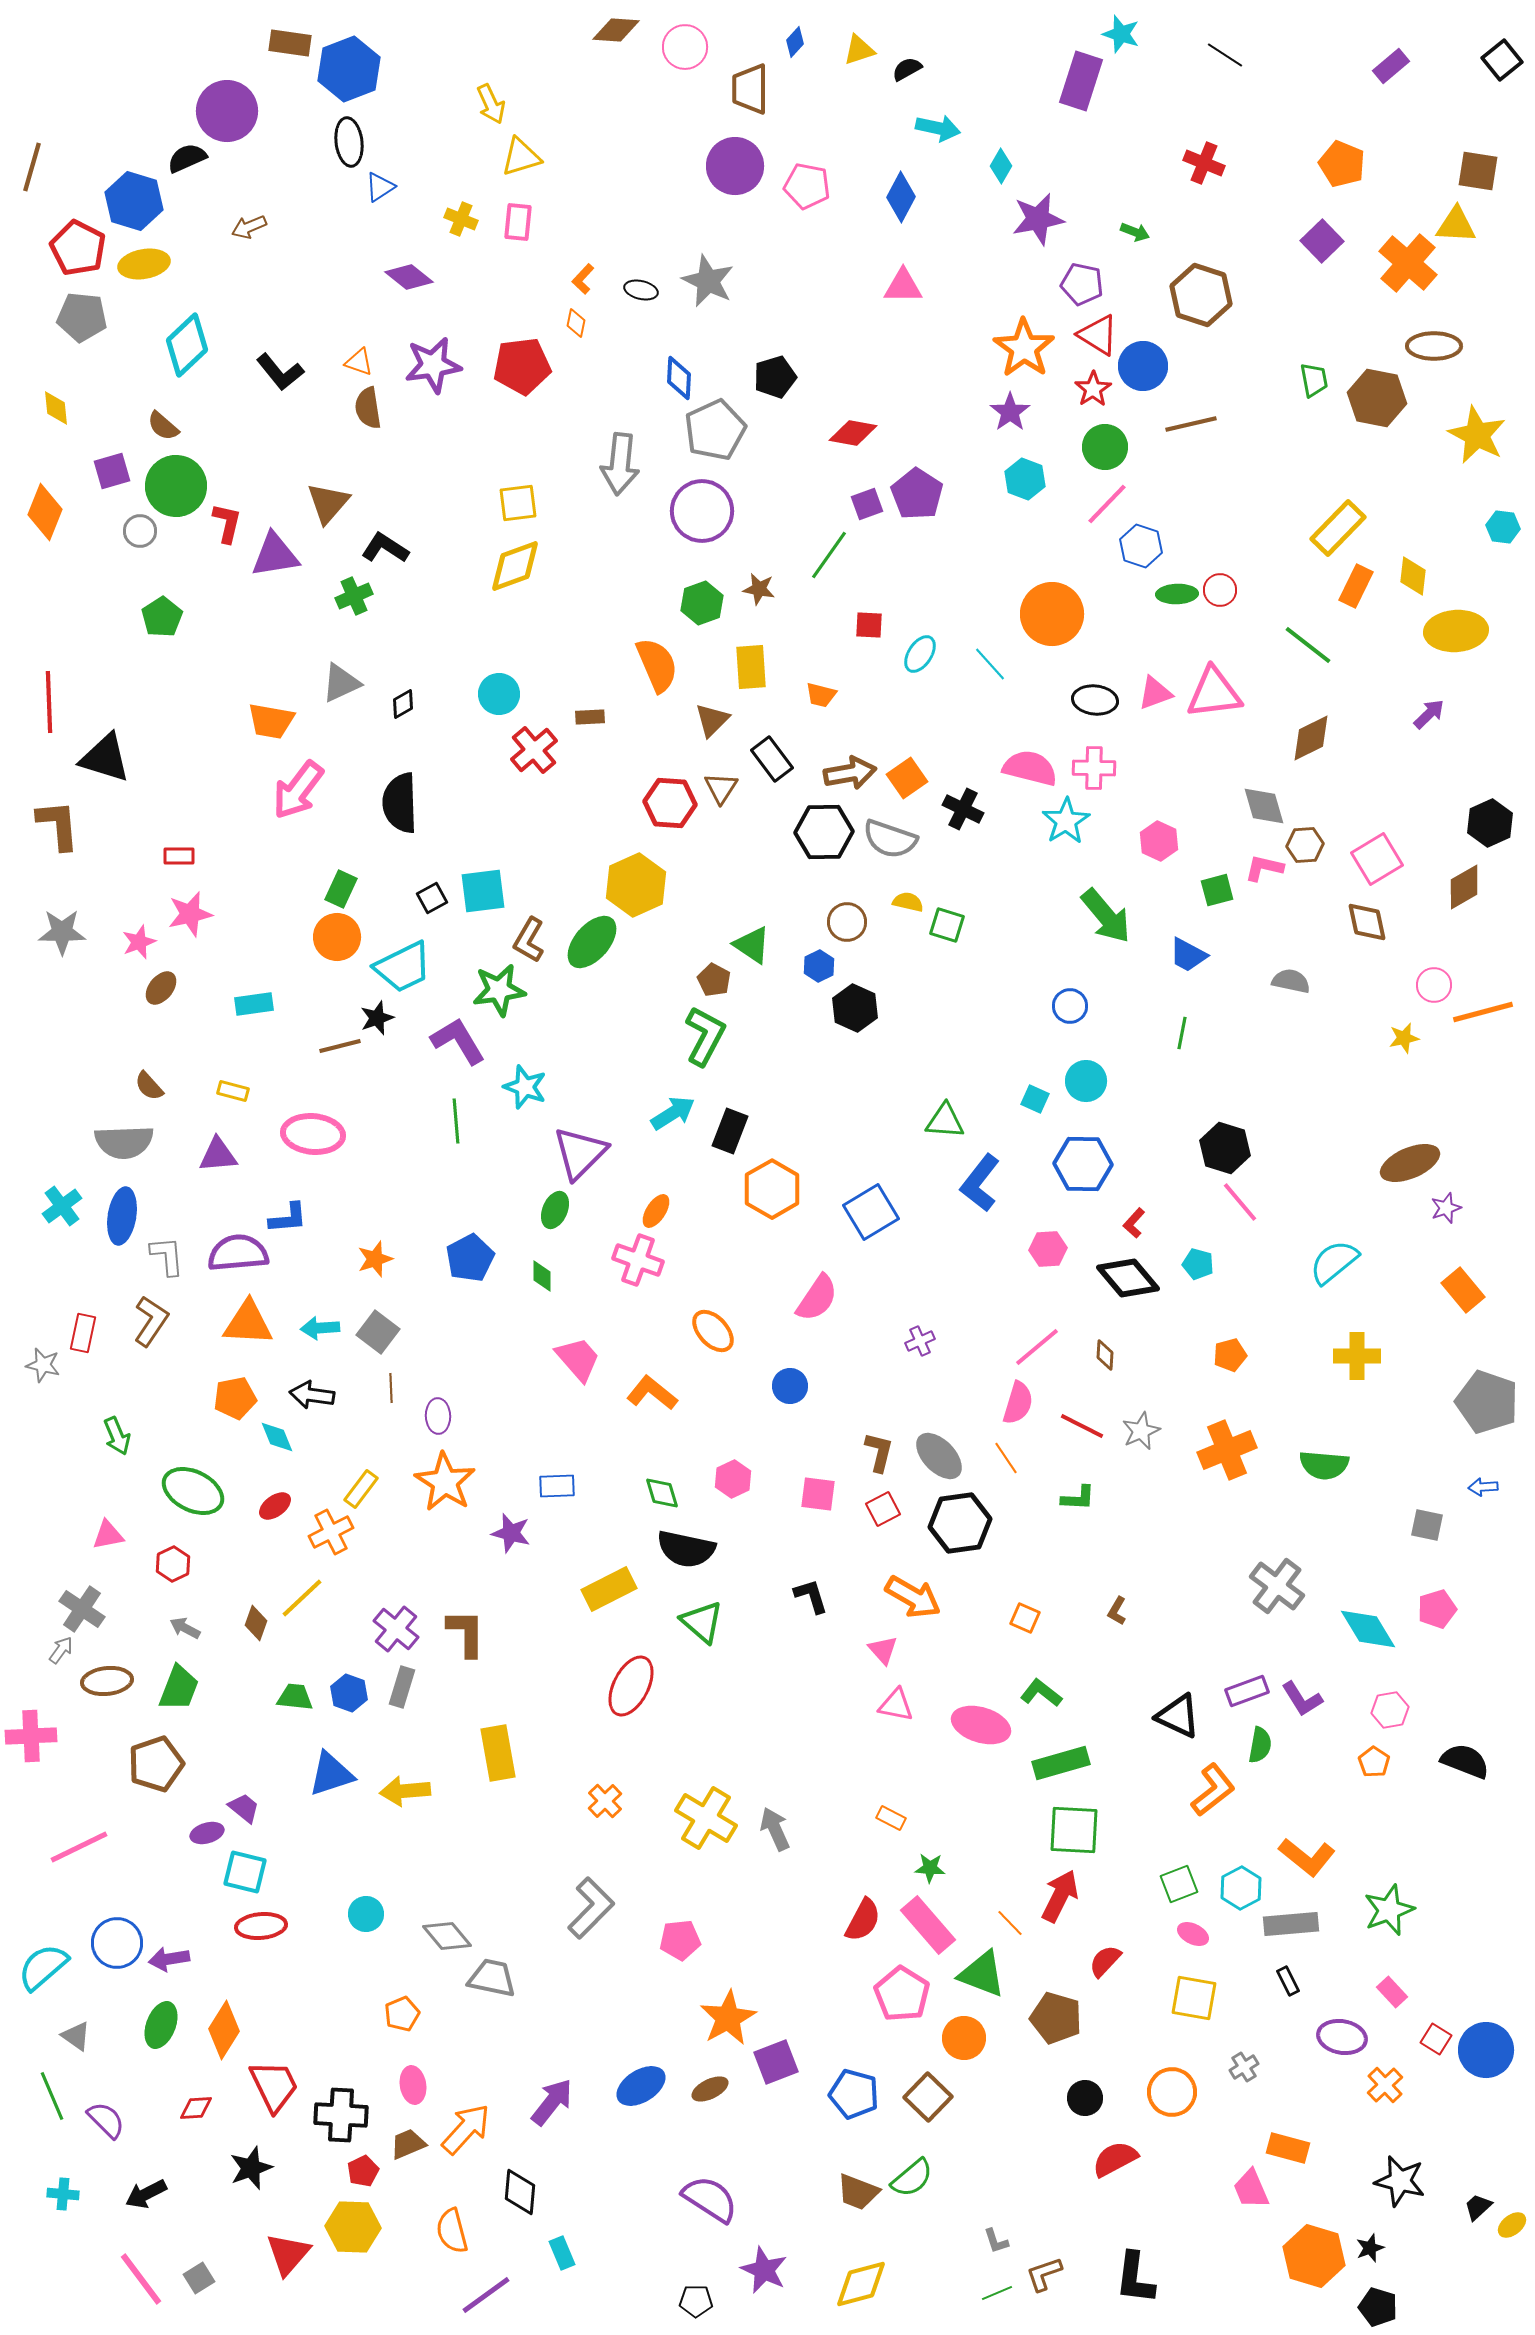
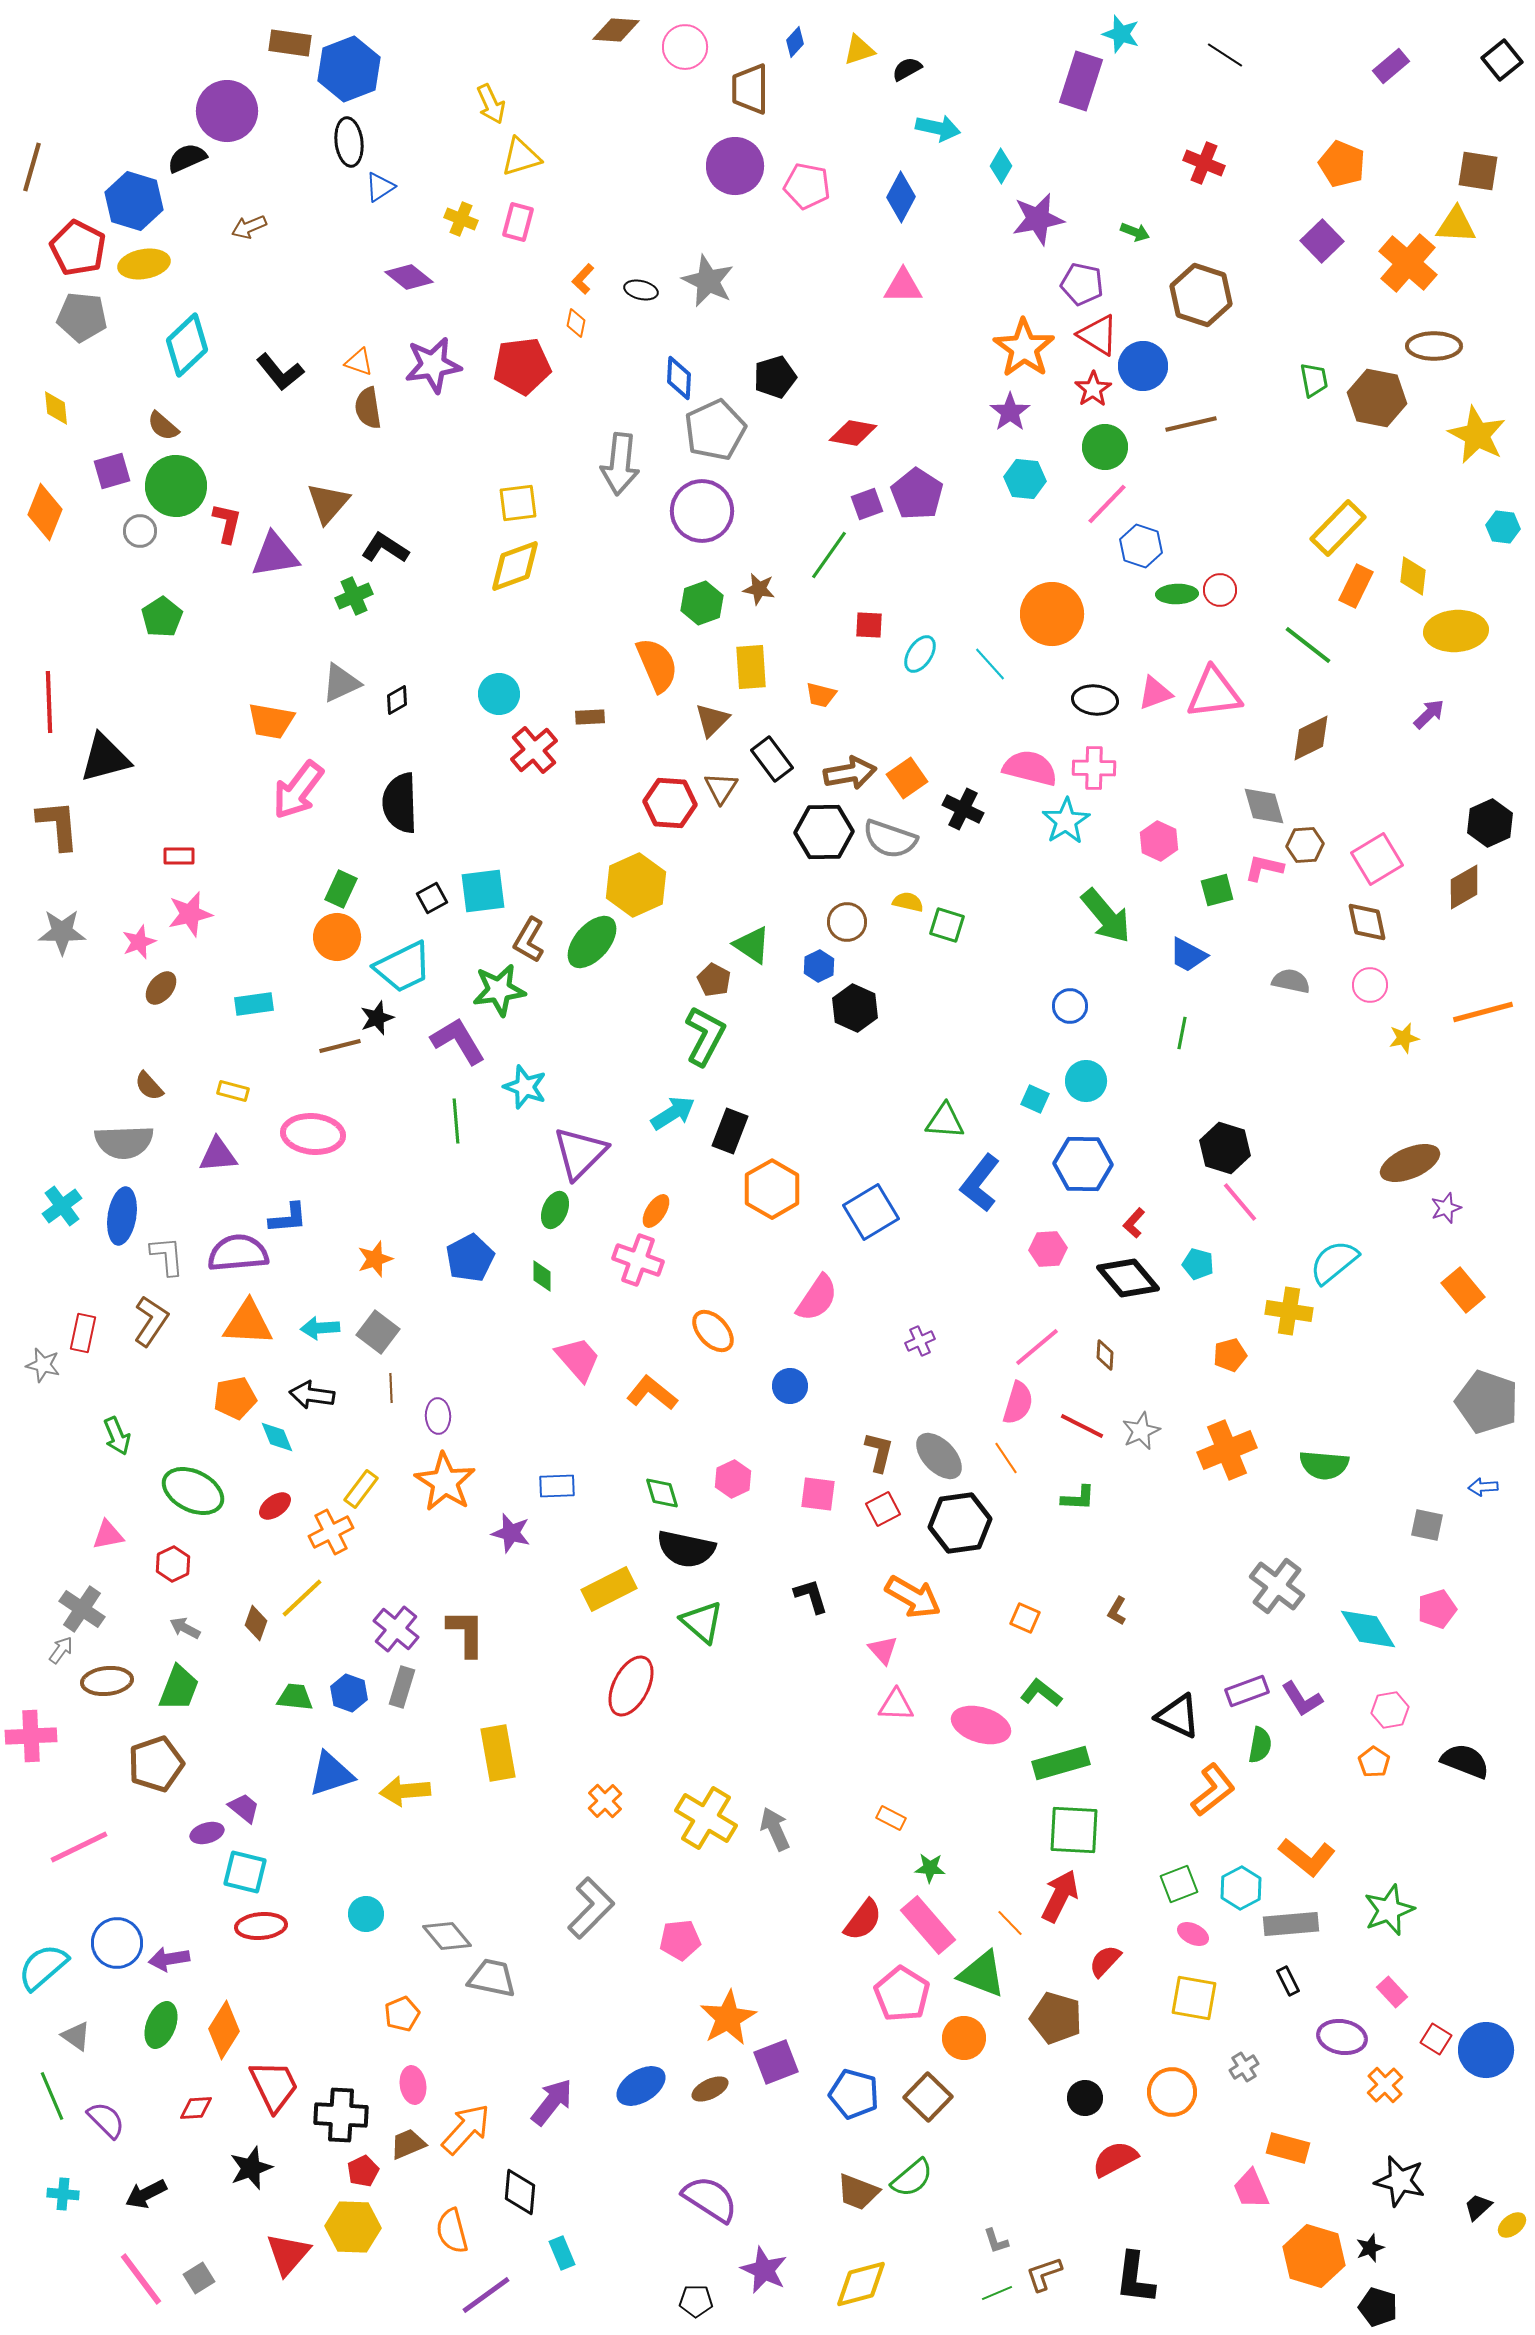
pink rectangle at (518, 222): rotated 9 degrees clockwise
cyan hexagon at (1025, 479): rotated 15 degrees counterclockwise
black diamond at (403, 704): moved 6 px left, 4 px up
black triangle at (105, 758): rotated 32 degrees counterclockwise
pink circle at (1434, 985): moved 64 px left
yellow cross at (1357, 1356): moved 68 px left, 45 px up; rotated 9 degrees clockwise
pink triangle at (896, 1705): rotated 9 degrees counterclockwise
red semicircle at (863, 1920): rotated 9 degrees clockwise
